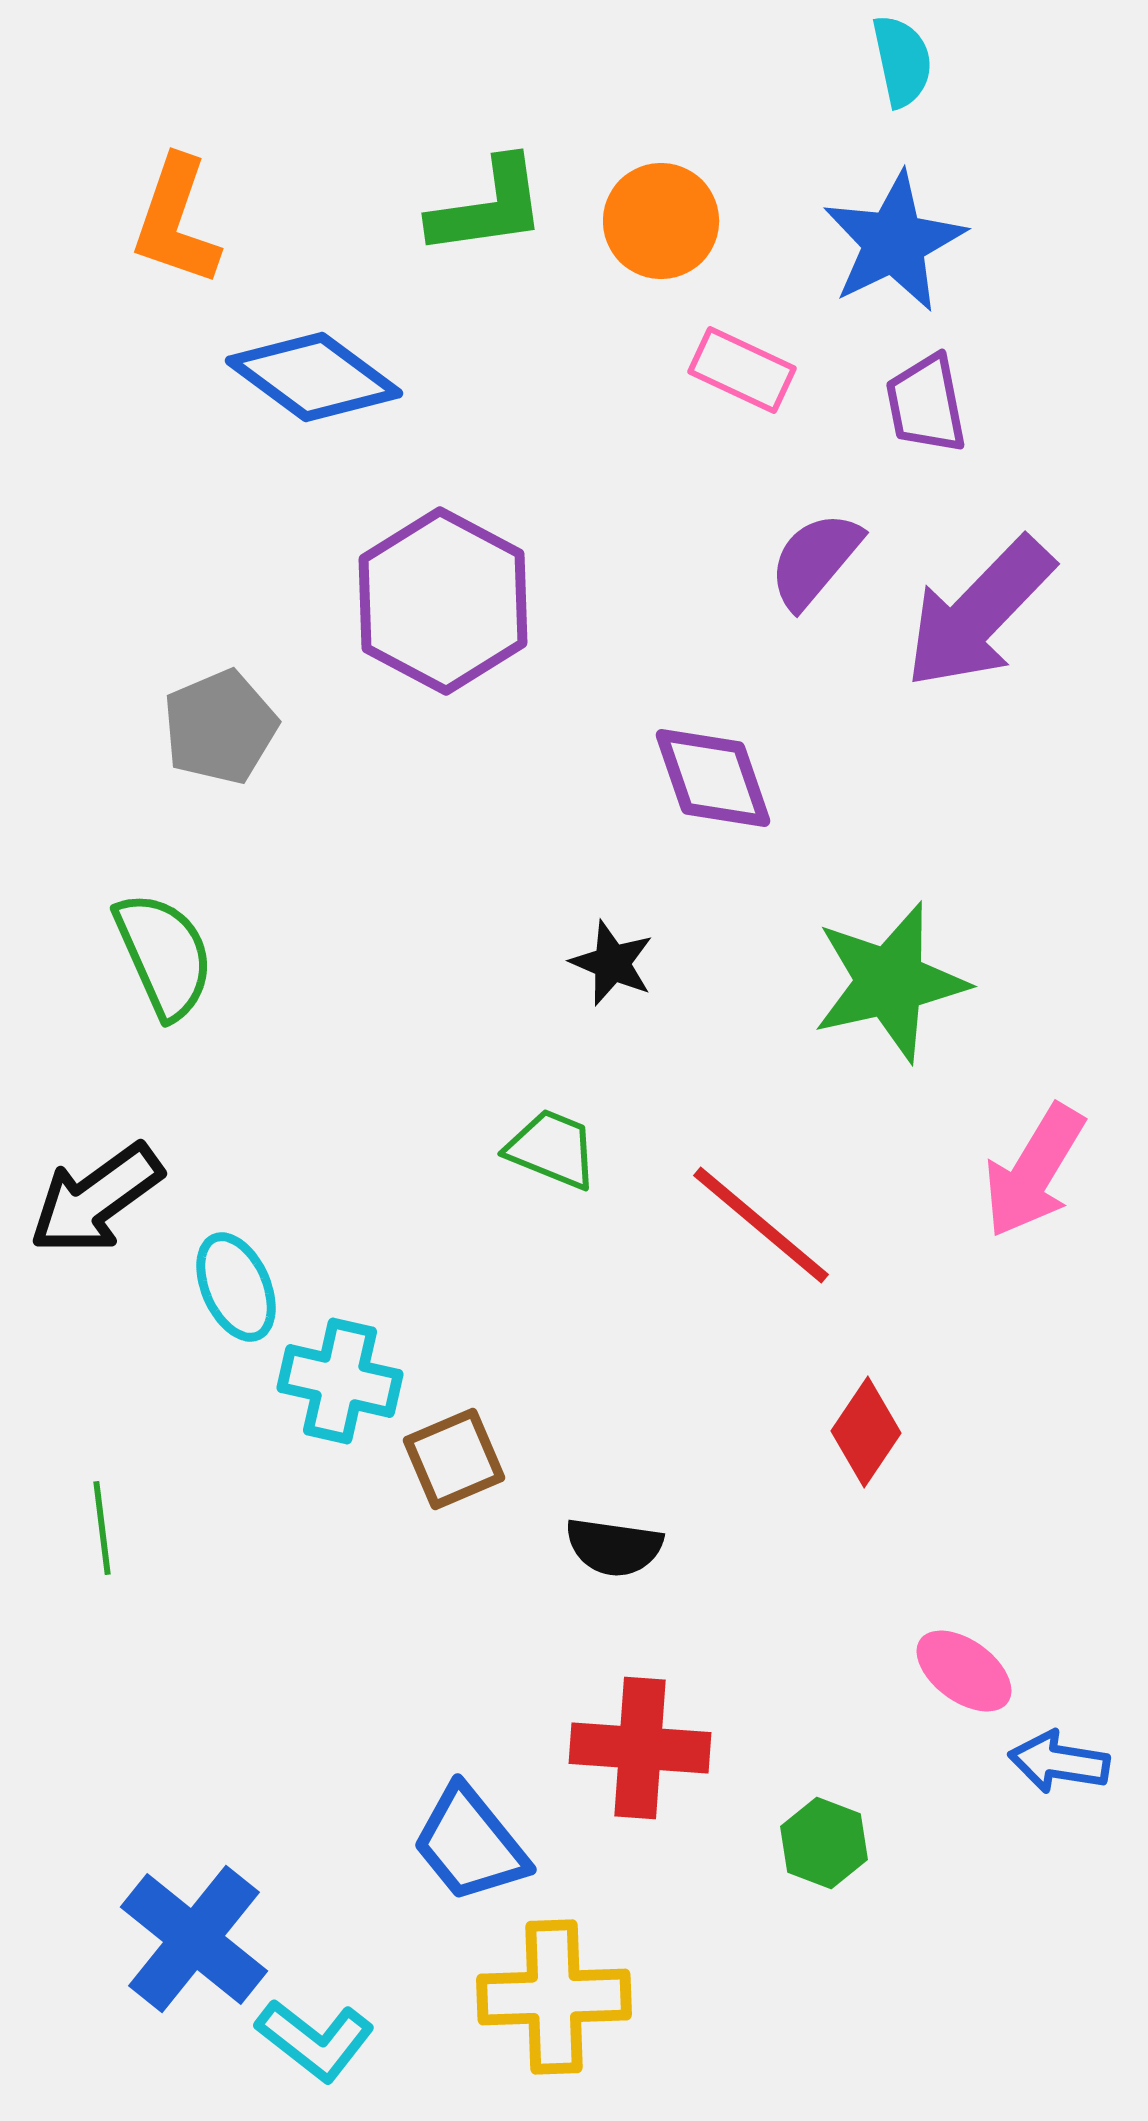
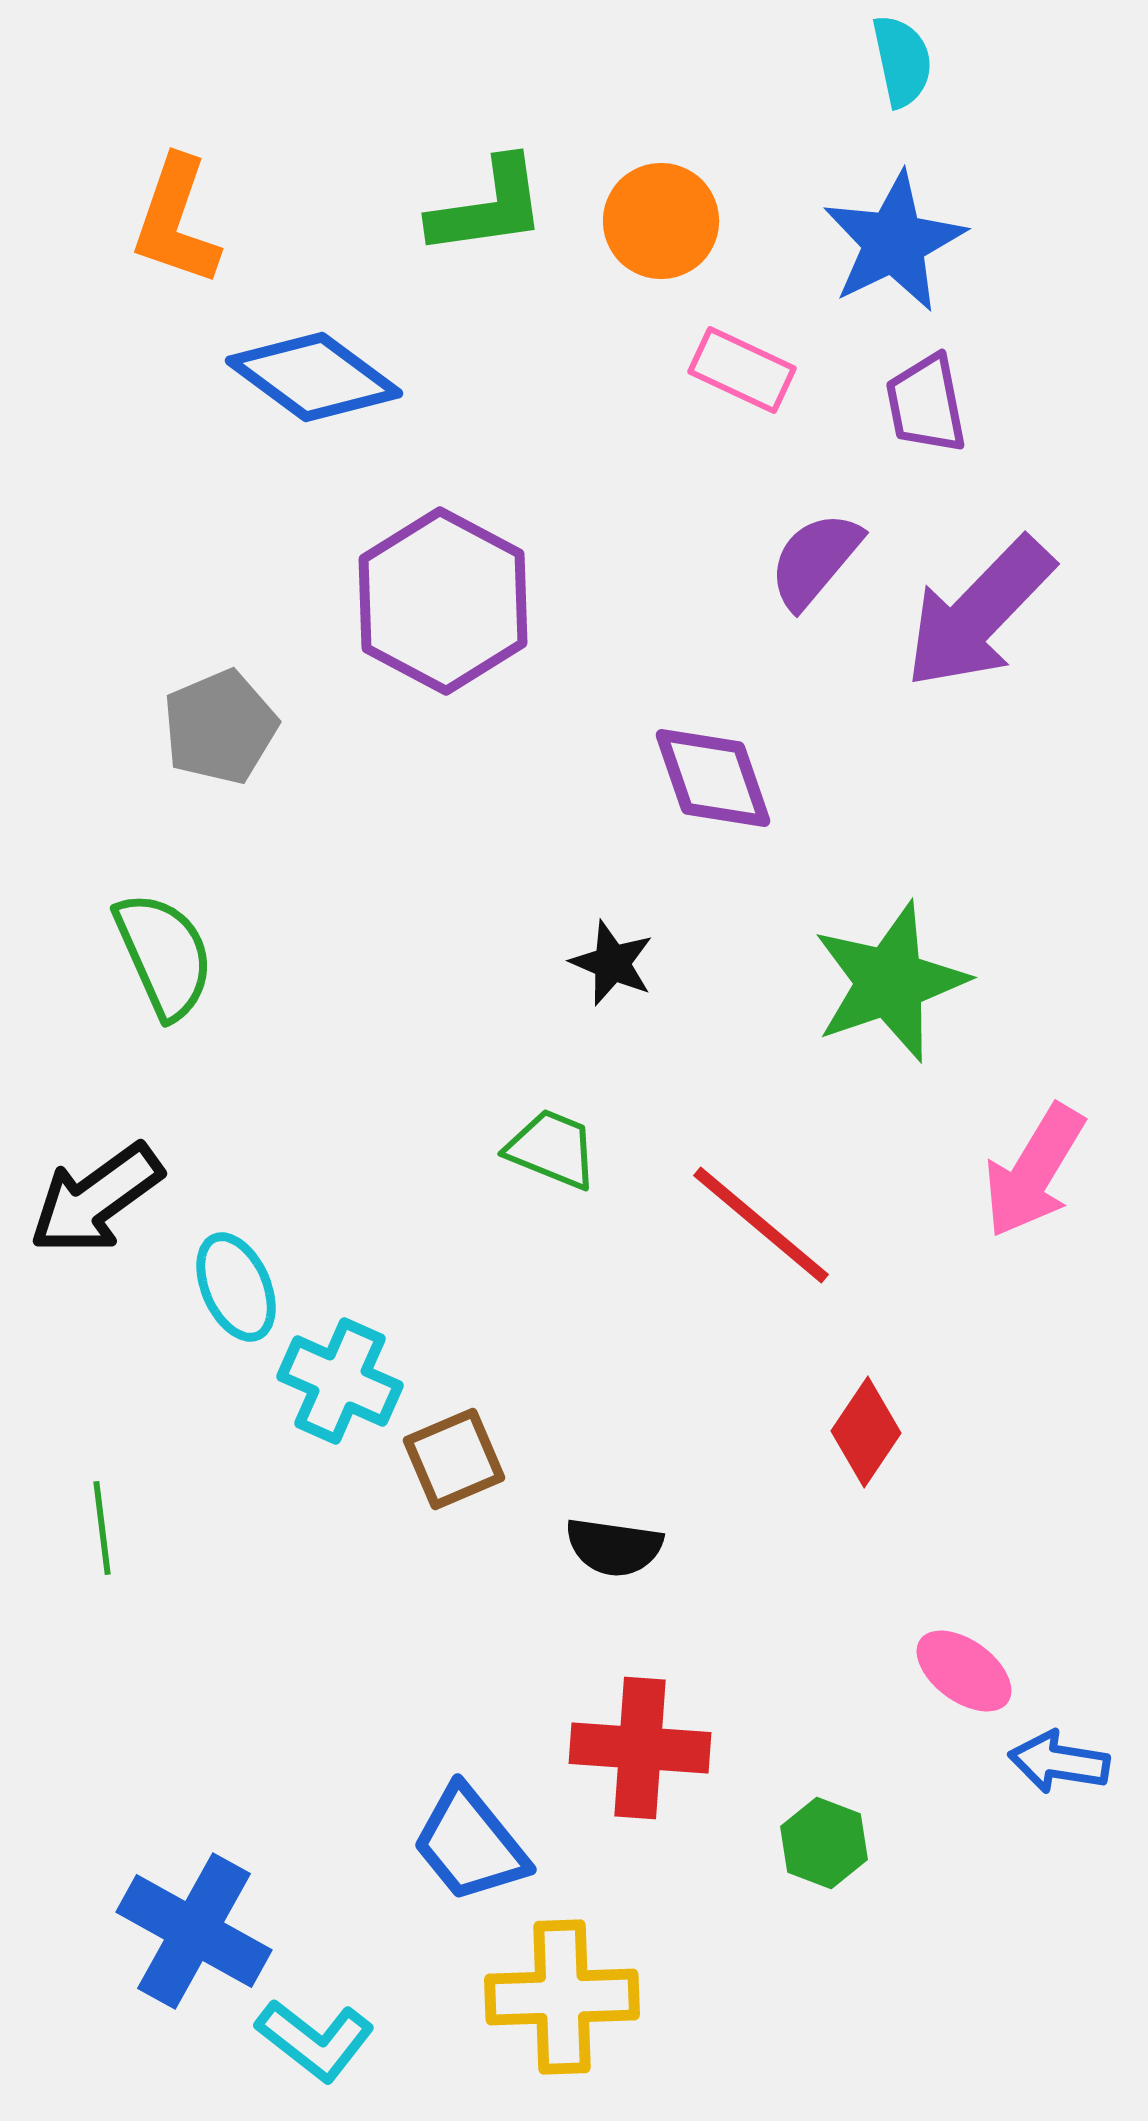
green star: rotated 6 degrees counterclockwise
cyan cross: rotated 11 degrees clockwise
blue cross: moved 8 px up; rotated 10 degrees counterclockwise
yellow cross: moved 8 px right
